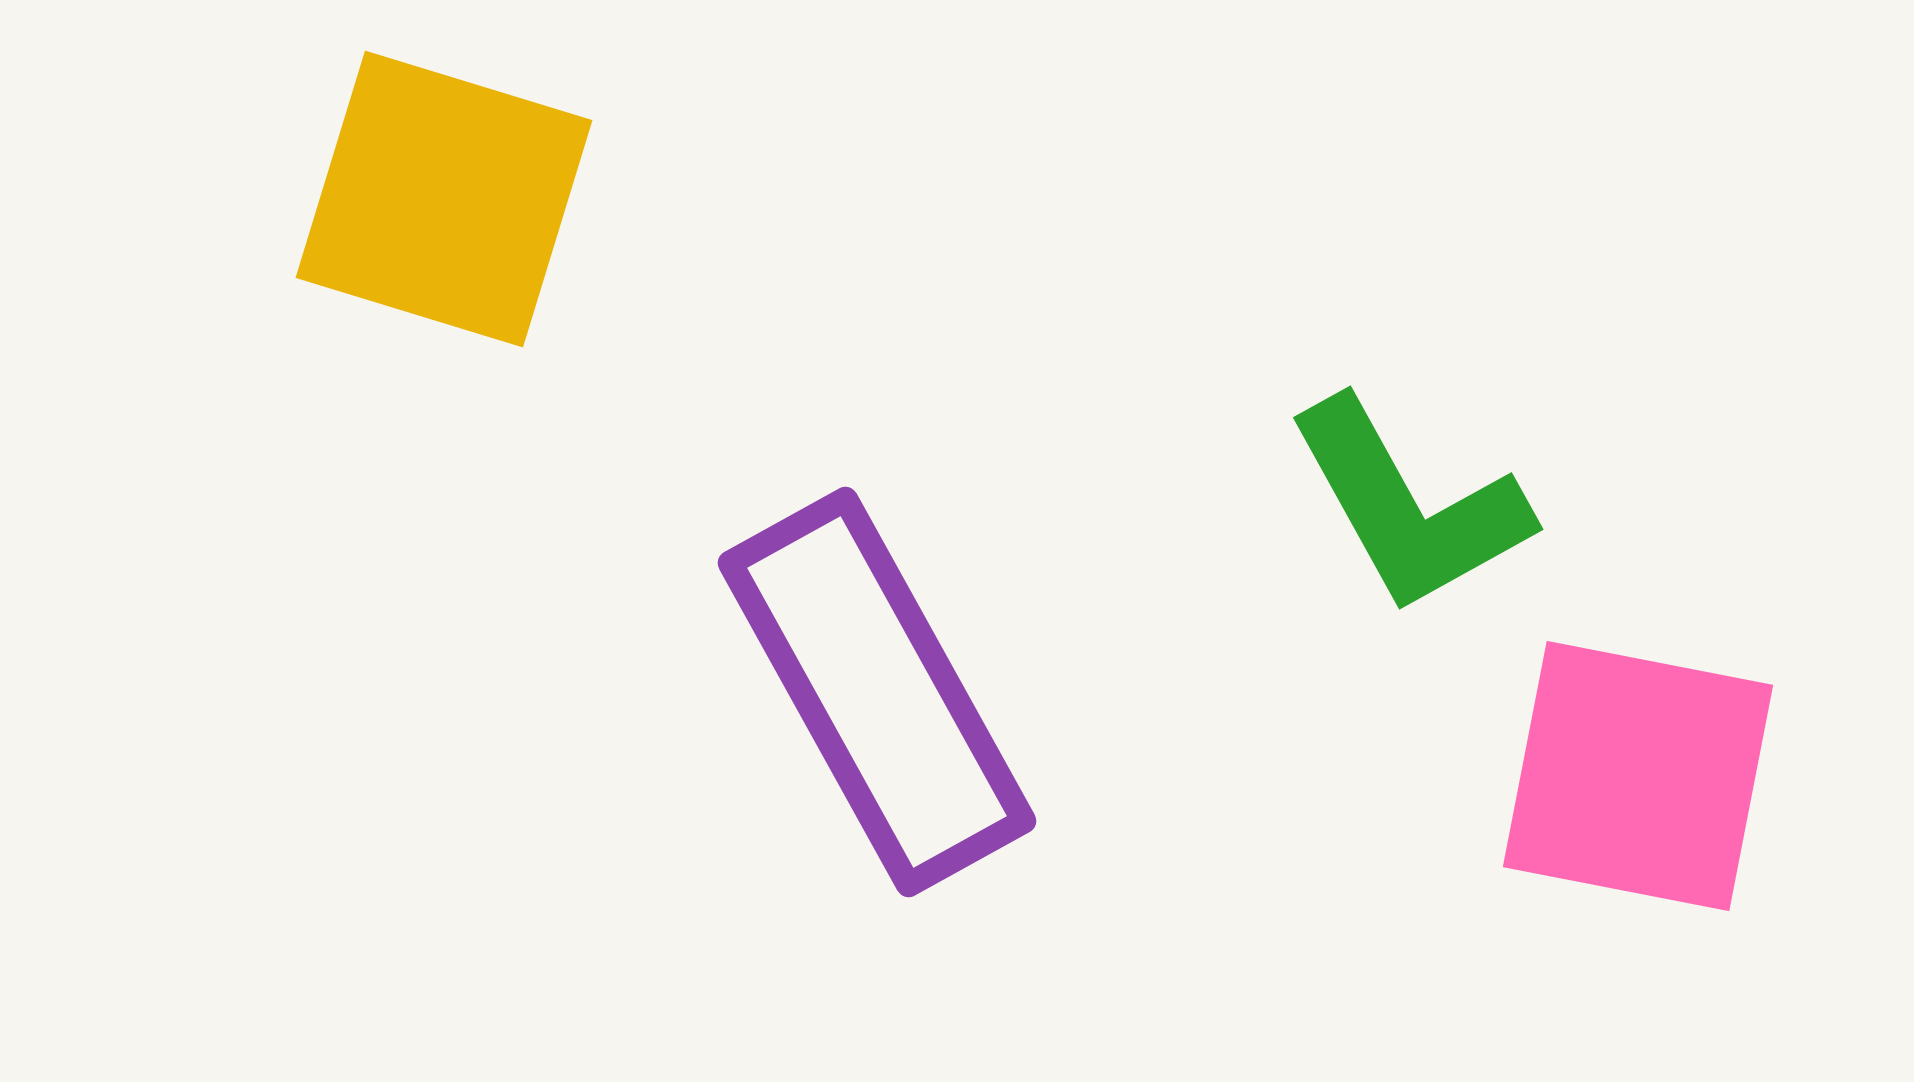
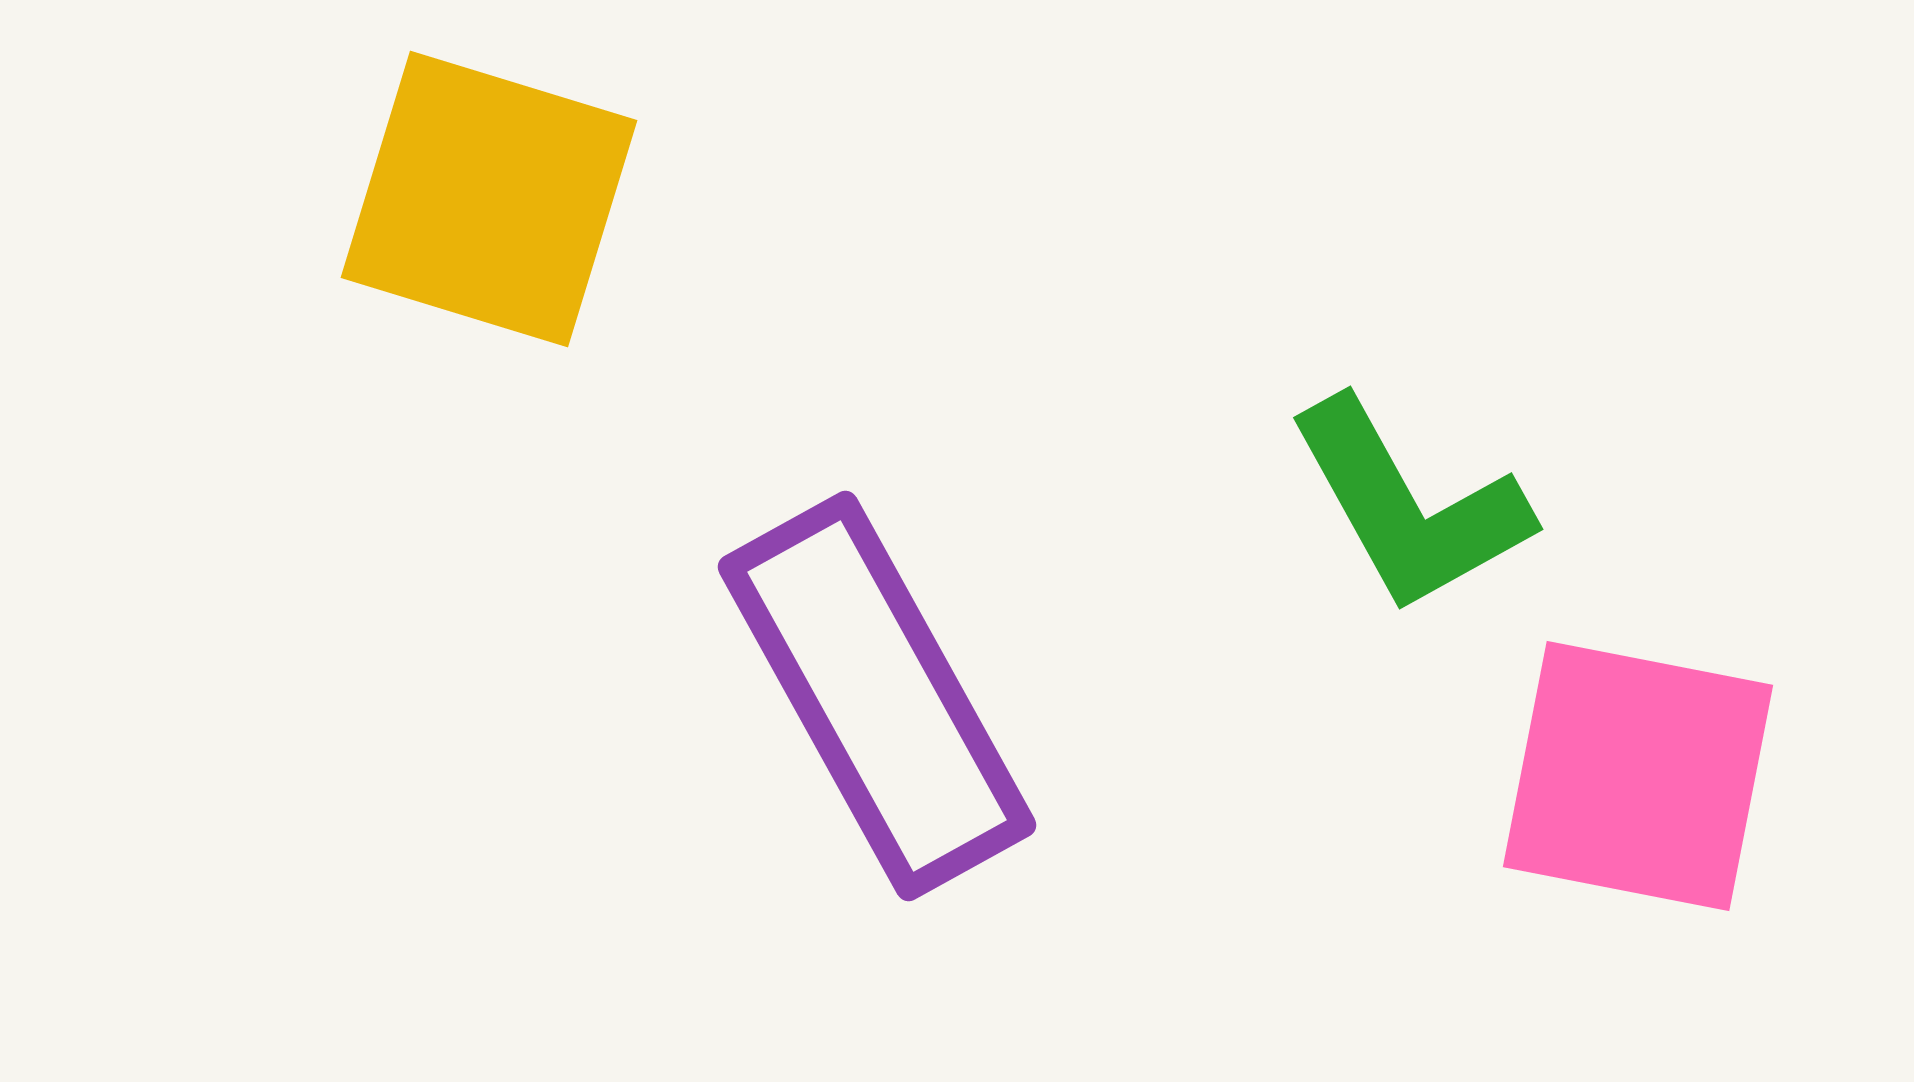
yellow square: moved 45 px right
purple rectangle: moved 4 px down
